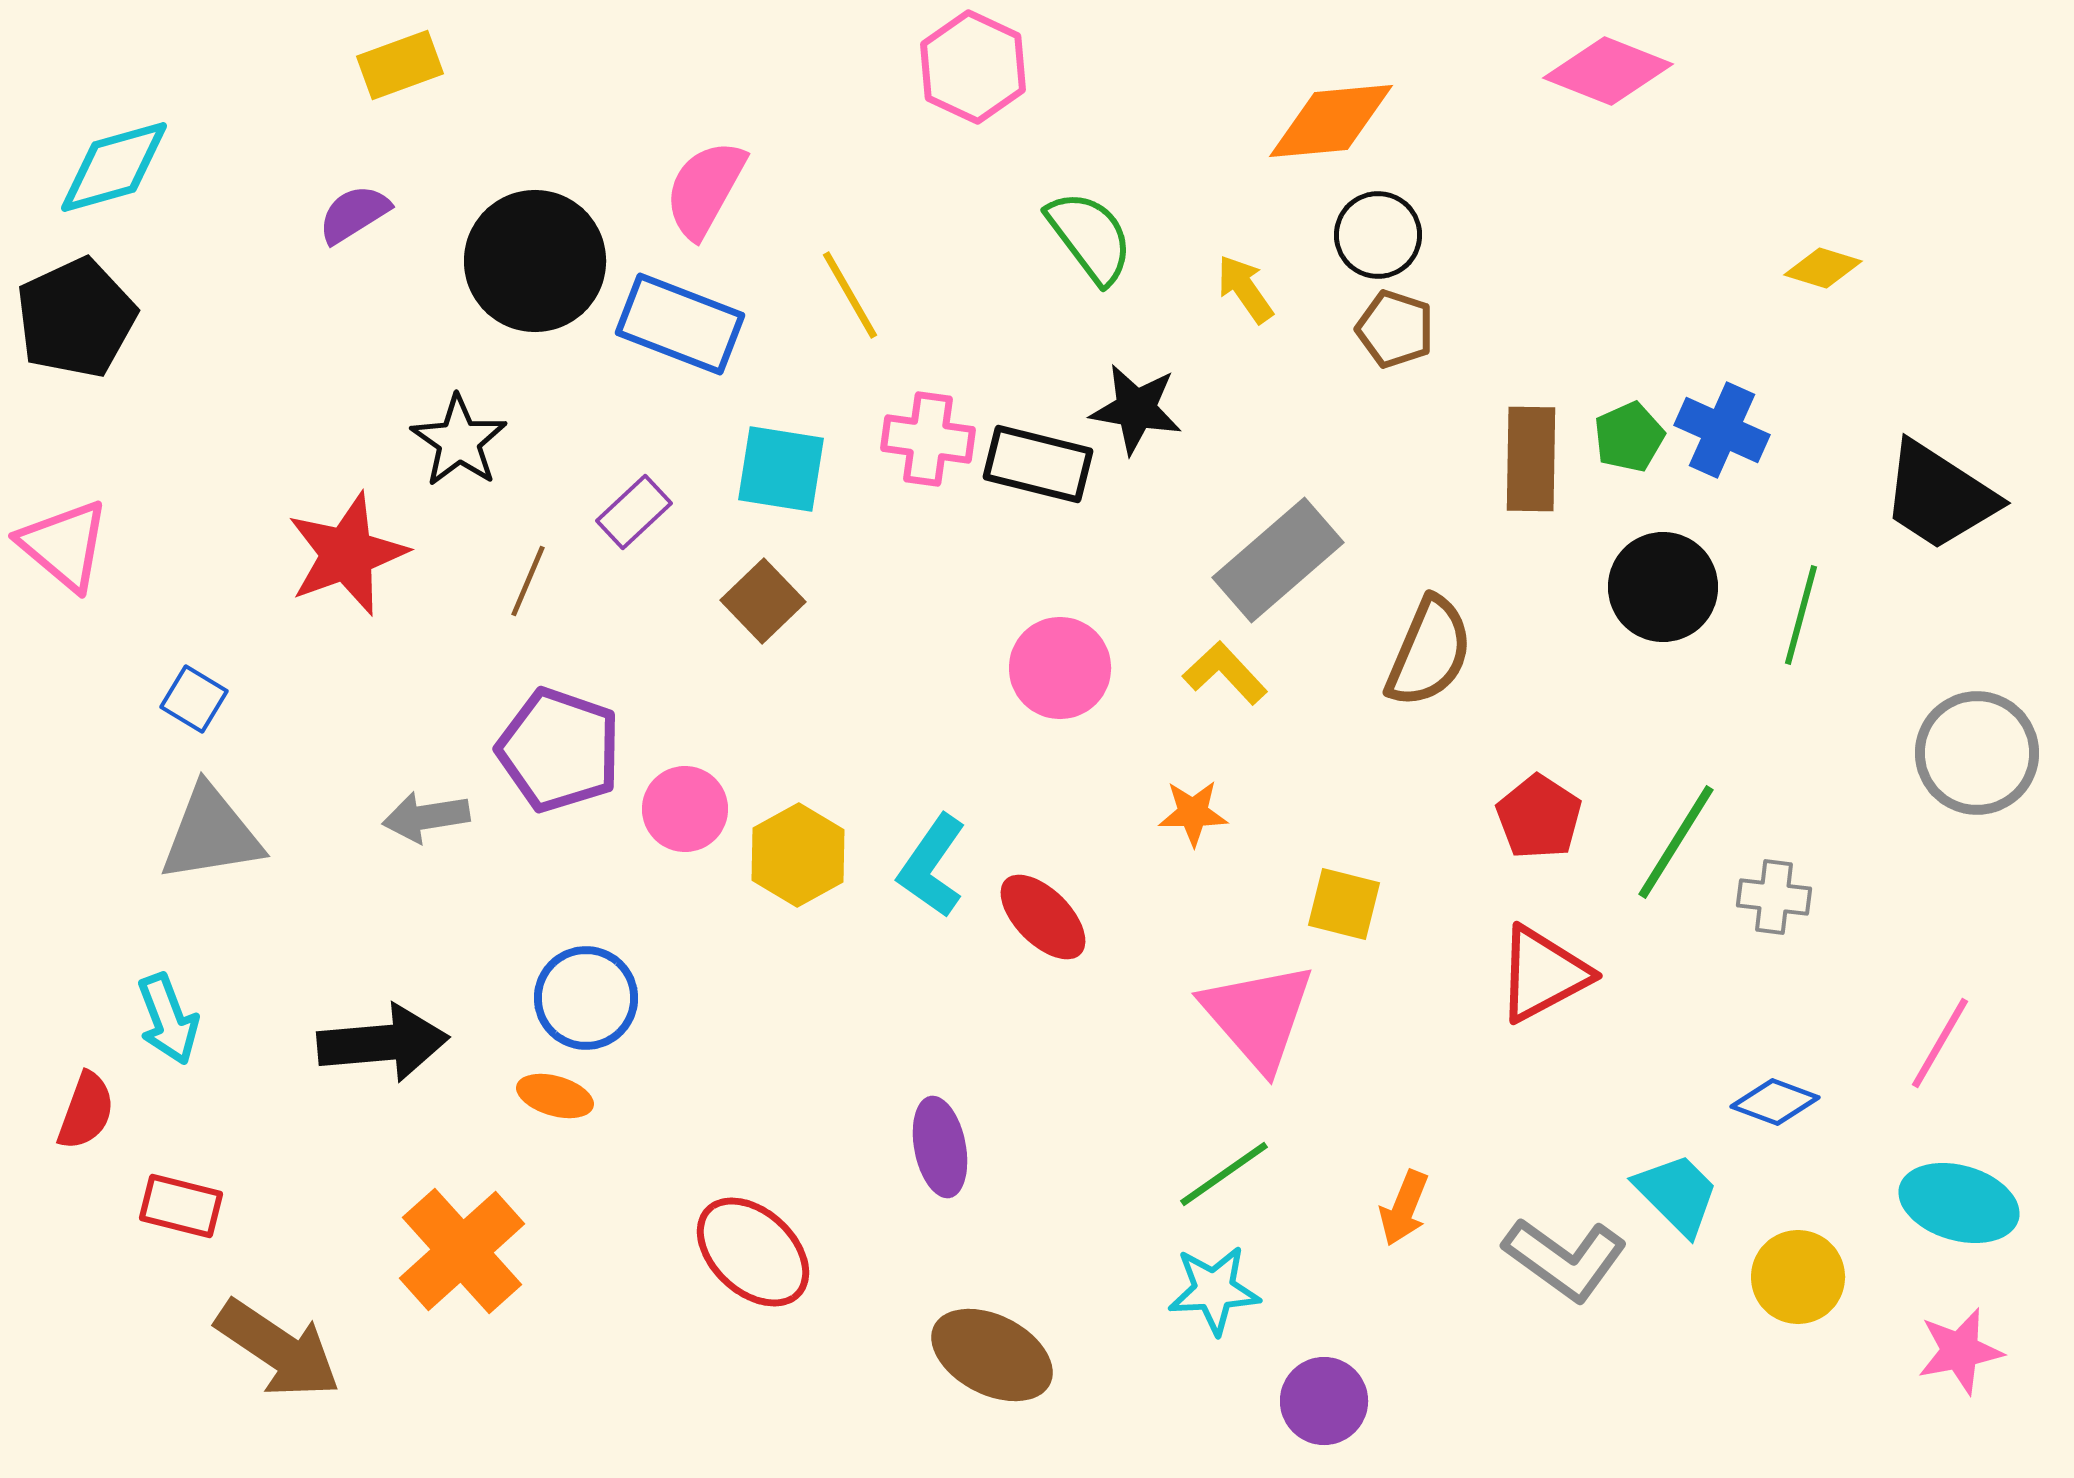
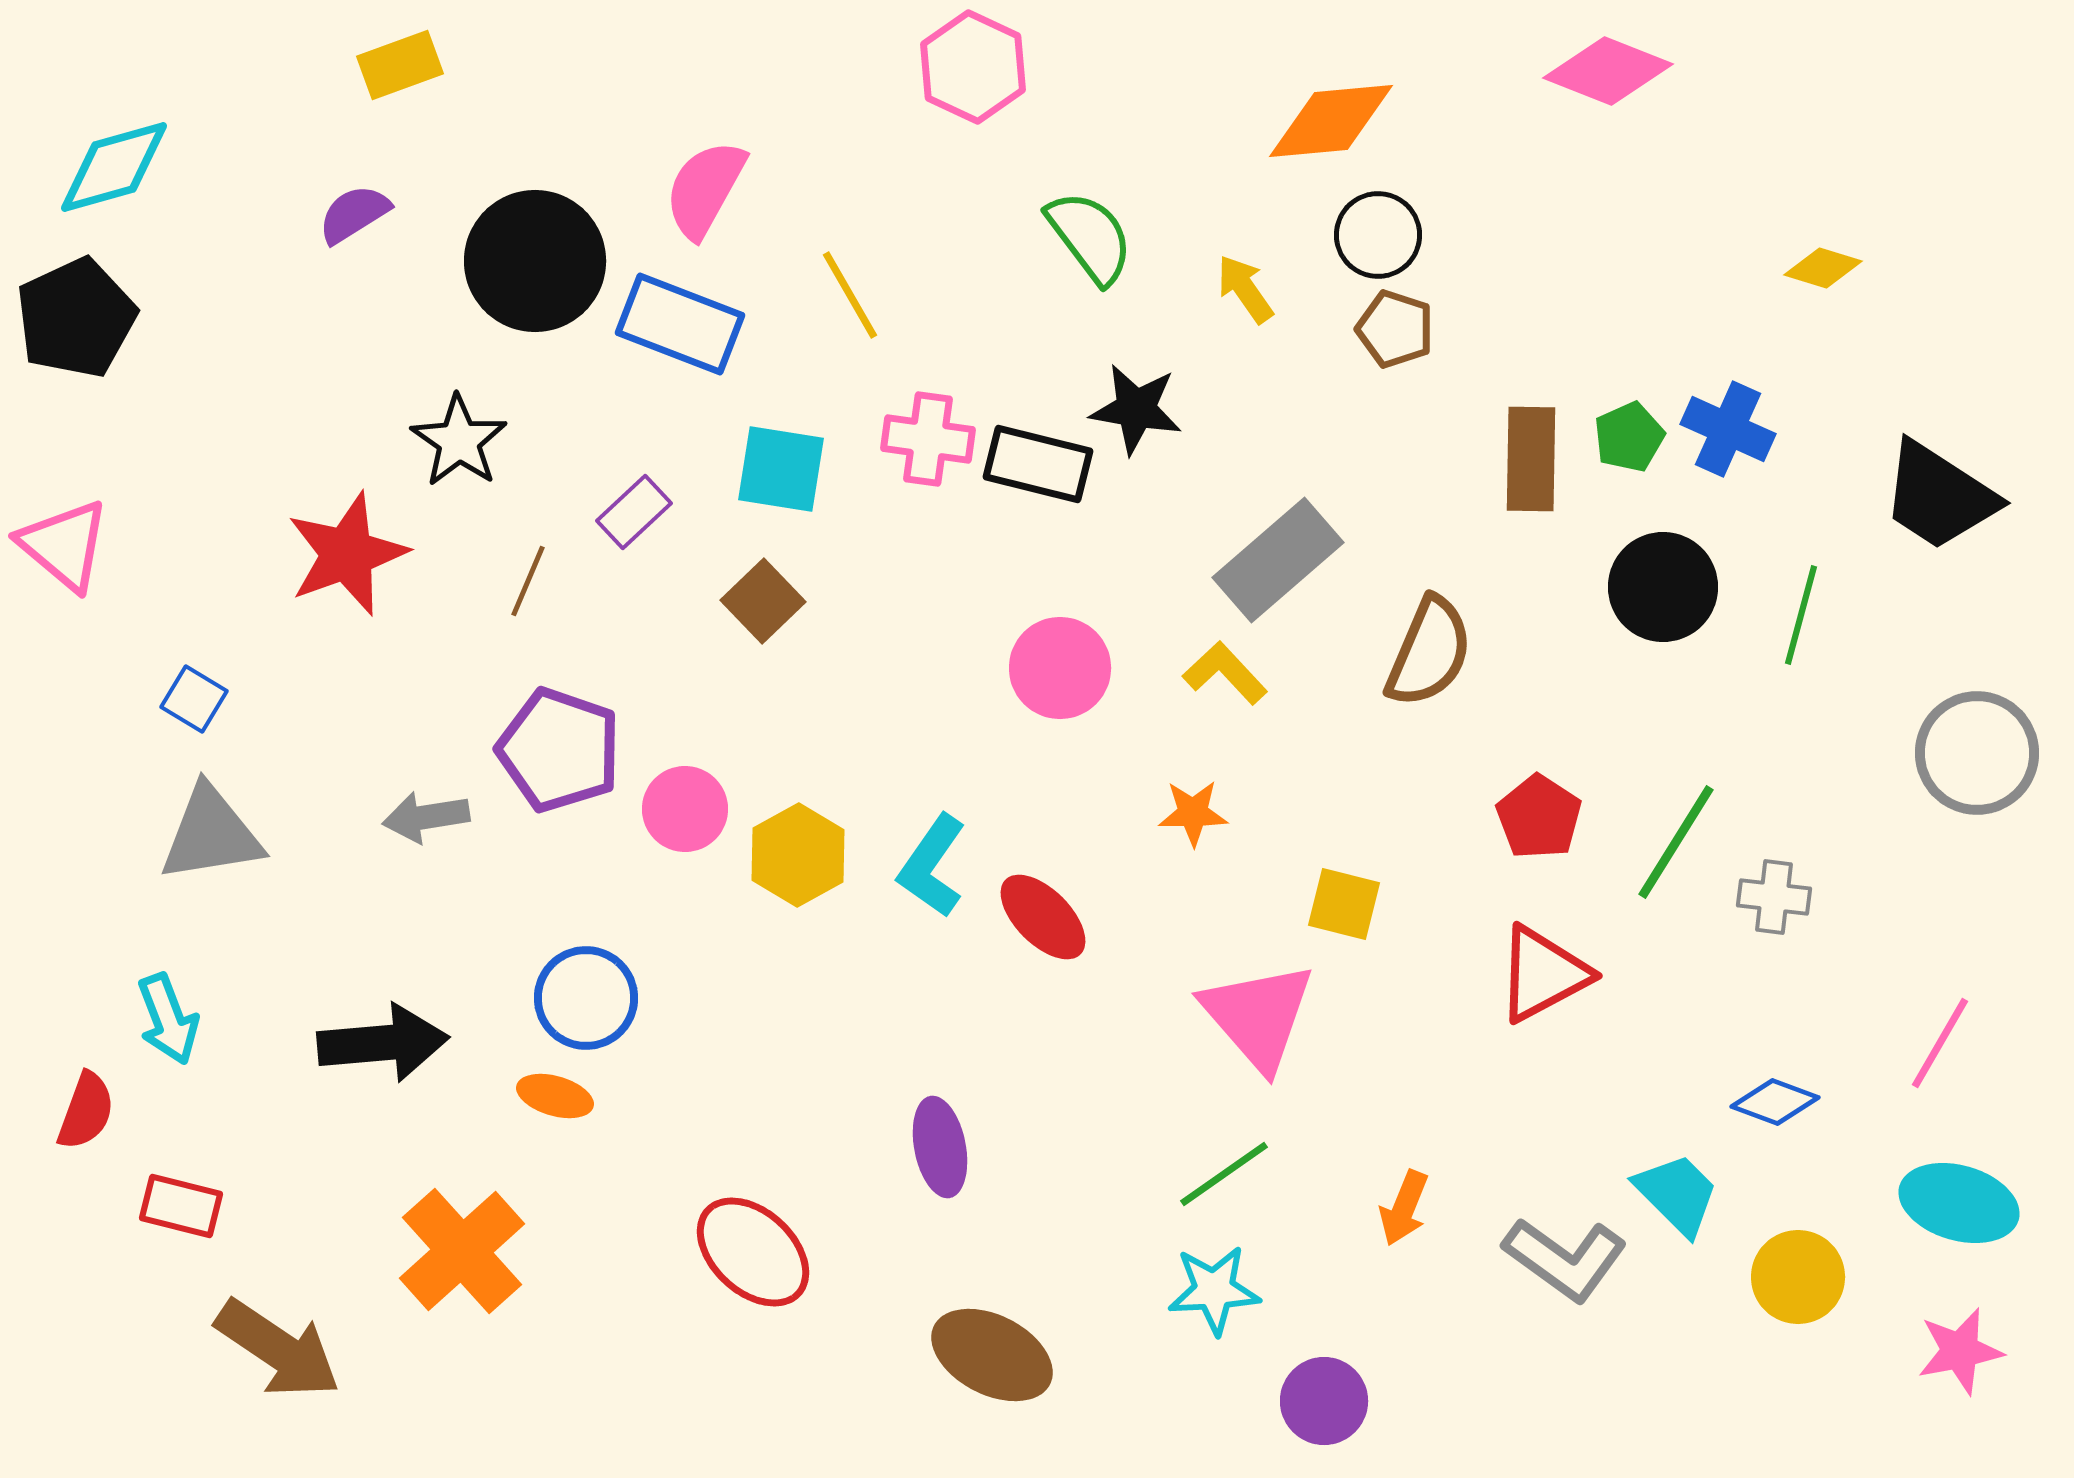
blue cross at (1722, 430): moved 6 px right, 1 px up
